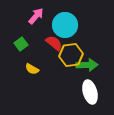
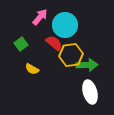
pink arrow: moved 4 px right, 1 px down
